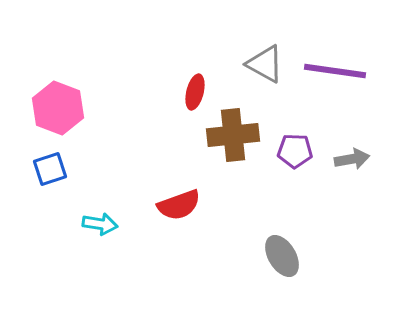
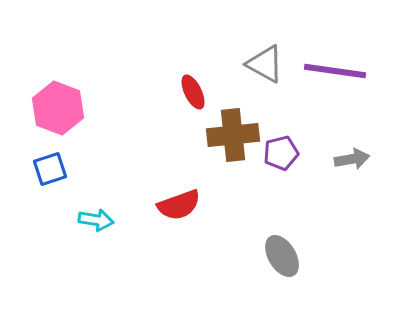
red ellipse: moved 2 px left; rotated 40 degrees counterclockwise
purple pentagon: moved 14 px left, 2 px down; rotated 16 degrees counterclockwise
cyan arrow: moved 4 px left, 4 px up
